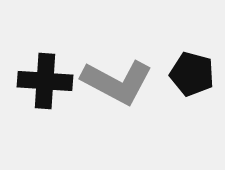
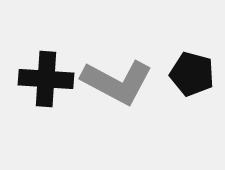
black cross: moved 1 px right, 2 px up
